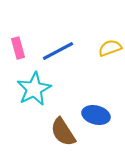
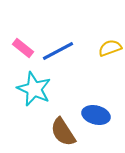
pink rectangle: moved 5 px right; rotated 35 degrees counterclockwise
cyan star: rotated 20 degrees counterclockwise
